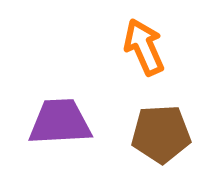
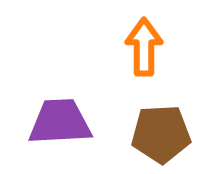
orange arrow: rotated 24 degrees clockwise
